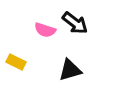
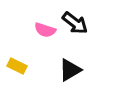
yellow rectangle: moved 1 px right, 4 px down
black triangle: rotated 15 degrees counterclockwise
